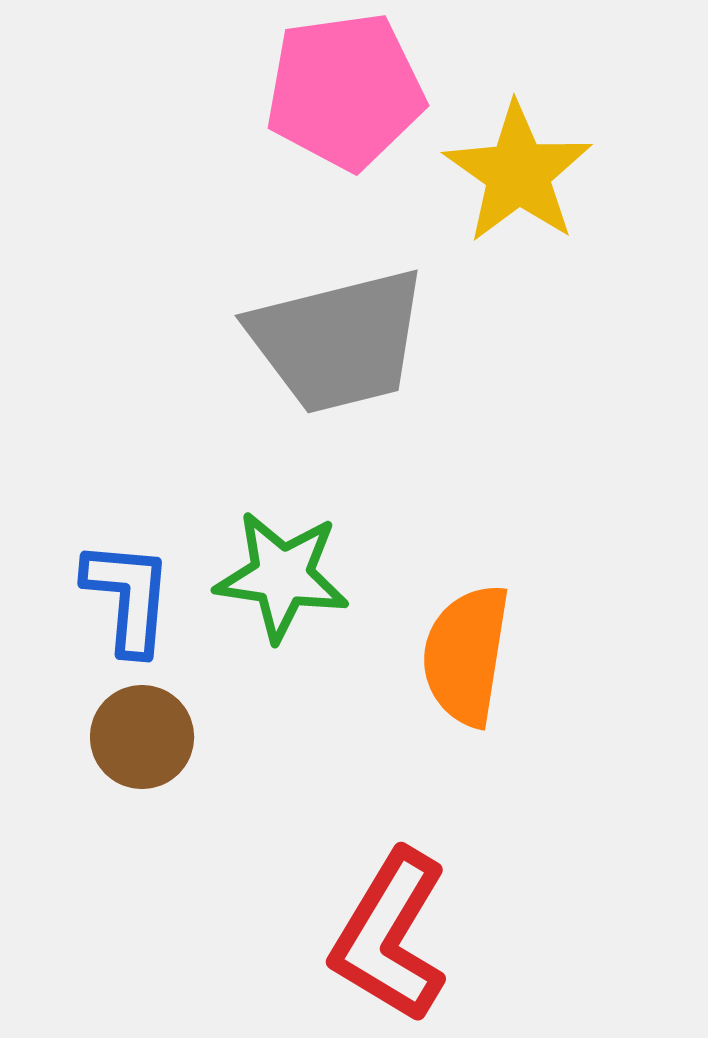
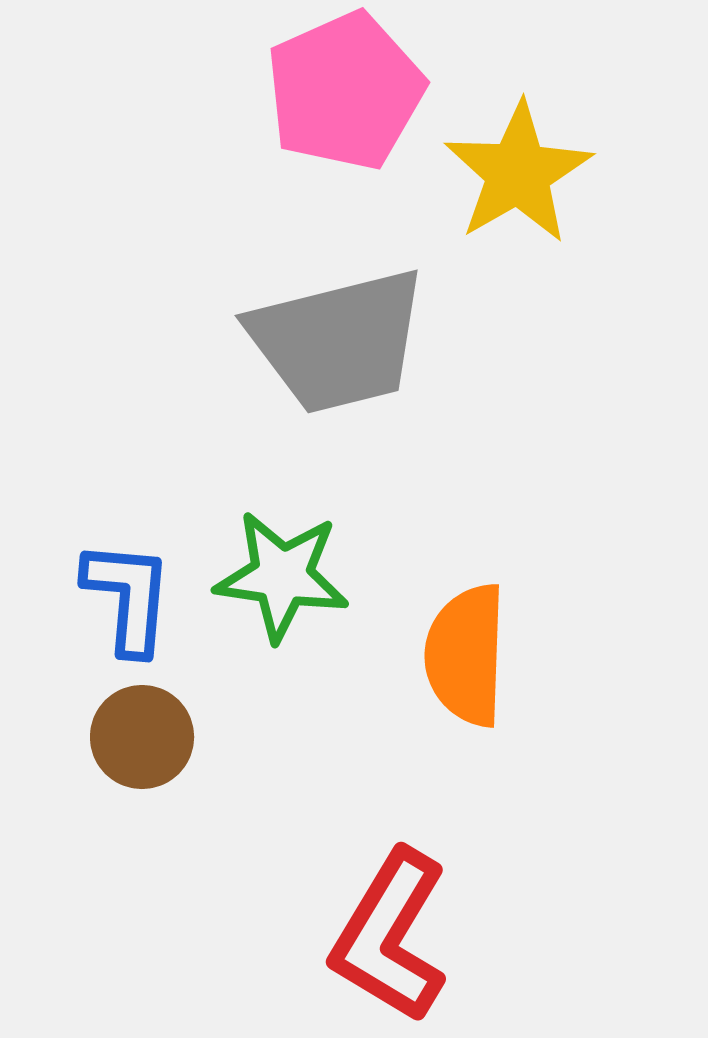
pink pentagon: rotated 16 degrees counterclockwise
yellow star: rotated 7 degrees clockwise
orange semicircle: rotated 7 degrees counterclockwise
